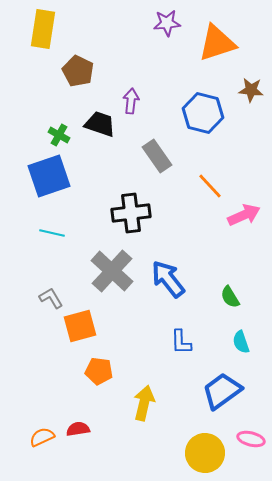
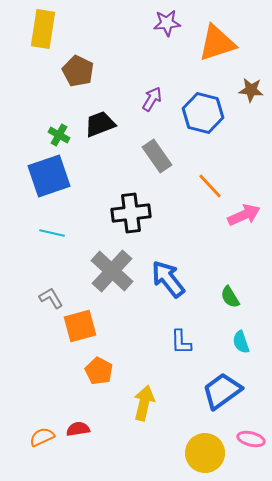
purple arrow: moved 21 px right, 2 px up; rotated 25 degrees clockwise
black trapezoid: rotated 40 degrees counterclockwise
orange pentagon: rotated 20 degrees clockwise
